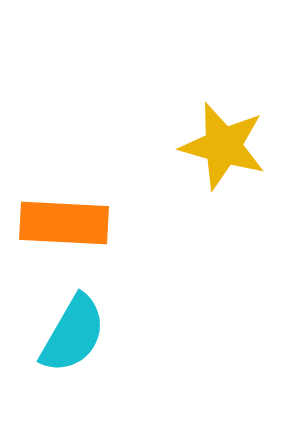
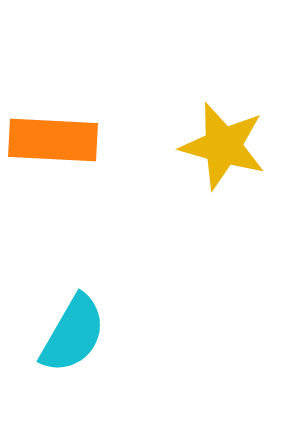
orange rectangle: moved 11 px left, 83 px up
